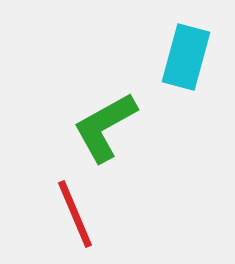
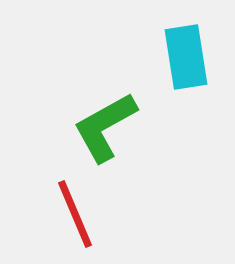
cyan rectangle: rotated 24 degrees counterclockwise
